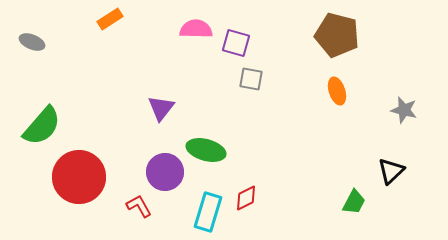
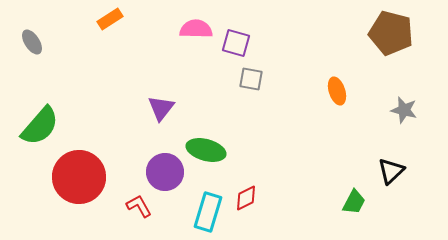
brown pentagon: moved 54 px right, 2 px up
gray ellipse: rotated 35 degrees clockwise
green semicircle: moved 2 px left
